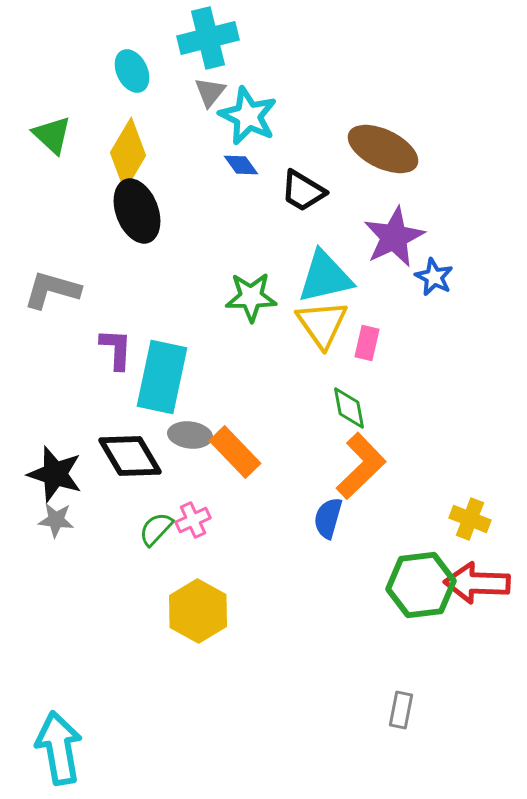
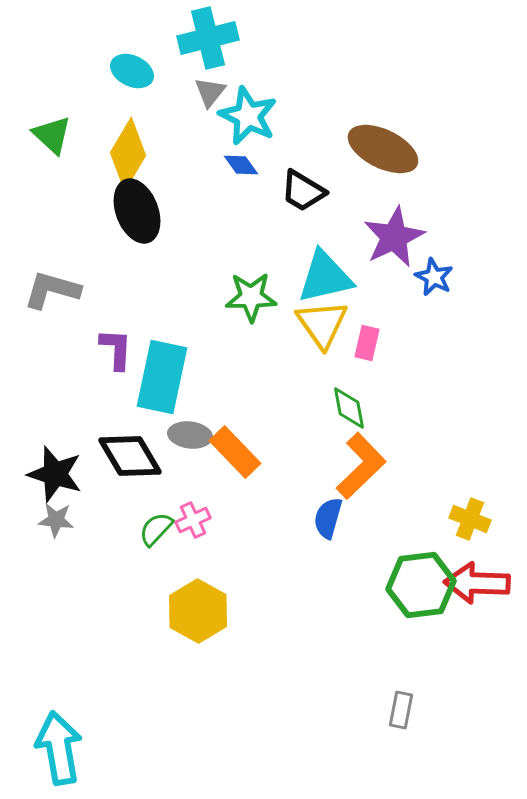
cyan ellipse: rotated 39 degrees counterclockwise
